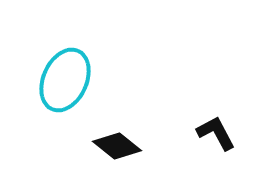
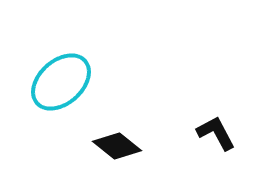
cyan ellipse: moved 4 px left, 2 px down; rotated 24 degrees clockwise
